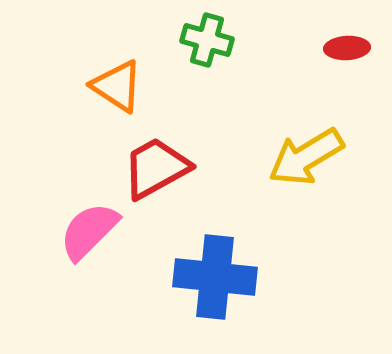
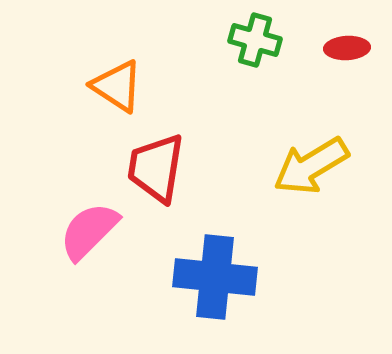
green cross: moved 48 px right
yellow arrow: moved 5 px right, 9 px down
red trapezoid: rotated 52 degrees counterclockwise
